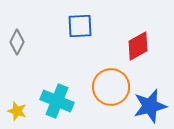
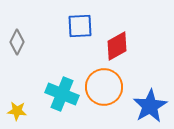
red diamond: moved 21 px left
orange circle: moved 7 px left
cyan cross: moved 5 px right, 7 px up
blue star: rotated 16 degrees counterclockwise
yellow star: rotated 12 degrees counterclockwise
